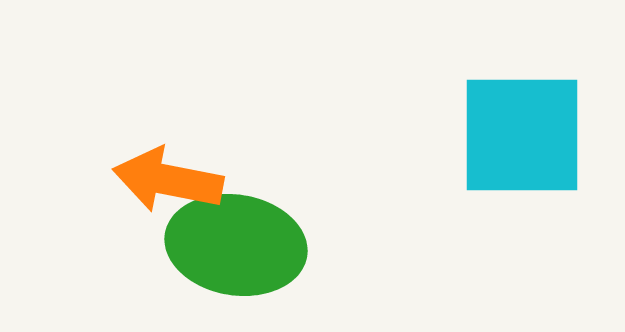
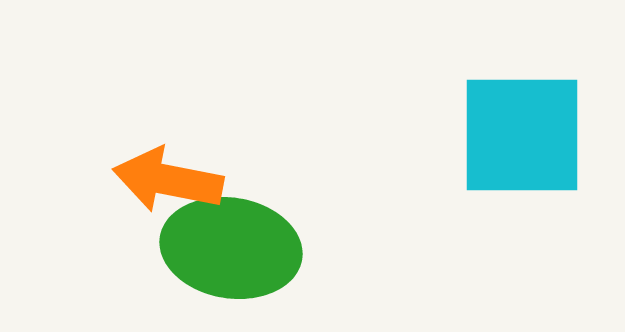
green ellipse: moved 5 px left, 3 px down
